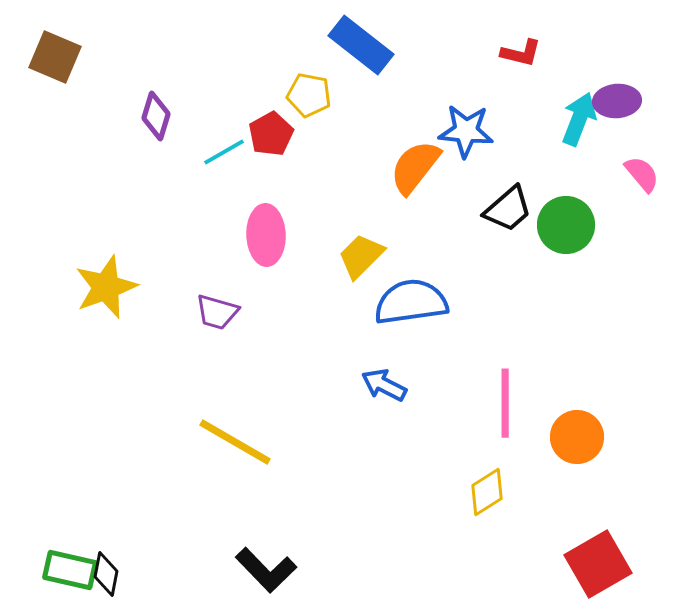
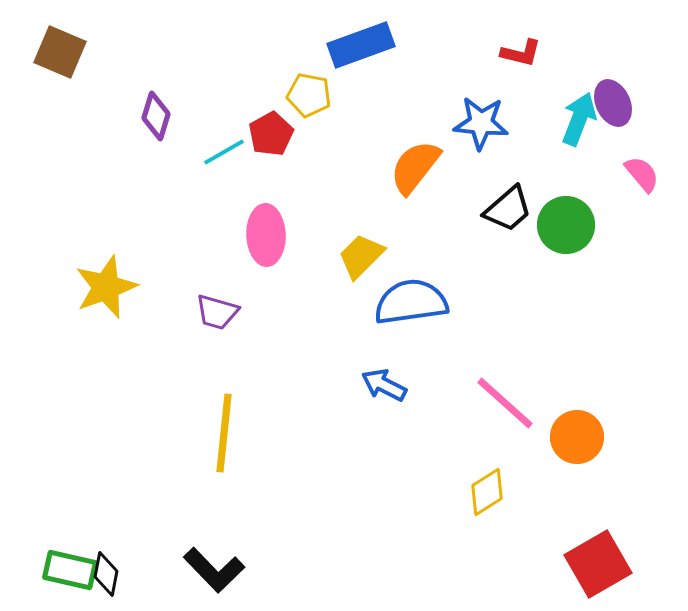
blue rectangle: rotated 58 degrees counterclockwise
brown square: moved 5 px right, 5 px up
purple ellipse: moved 4 px left, 2 px down; rotated 69 degrees clockwise
blue star: moved 15 px right, 8 px up
pink line: rotated 48 degrees counterclockwise
yellow line: moved 11 px left, 9 px up; rotated 66 degrees clockwise
black L-shape: moved 52 px left
